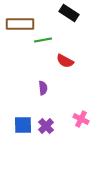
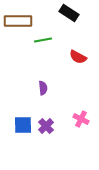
brown rectangle: moved 2 px left, 3 px up
red semicircle: moved 13 px right, 4 px up
